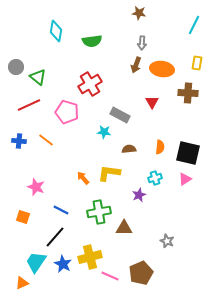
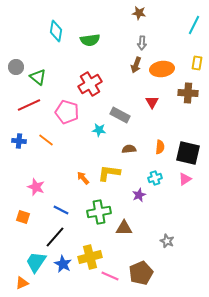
green semicircle: moved 2 px left, 1 px up
orange ellipse: rotated 15 degrees counterclockwise
cyan star: moved 5 px left, 2 px up
